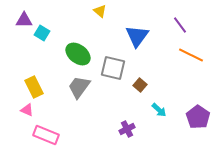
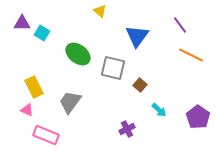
purple triangle: moved 2 px left, 3 px down
gray trapezoid: moved 9 px left, 15 px down
